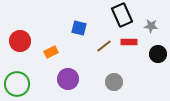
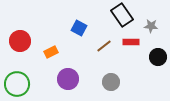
black rectangle: rotated 10 degrees counterclockwise
blue square: rotated 14 degrees clockwise
red rectangle: moved 2 px right
black circle: moved 3 px down
gray circle: moved 3 px left
